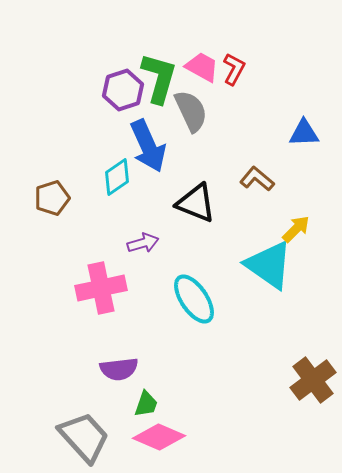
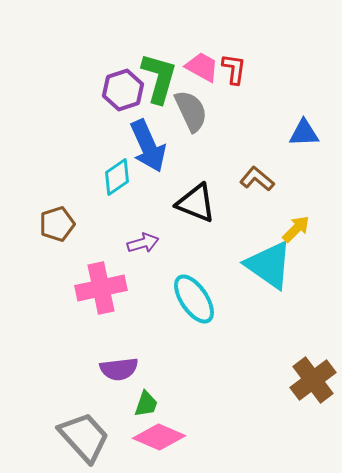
red L-shape: rotated 20 degrees counterclockwise
brown pentagon: moved 5 px right, 26 px down
